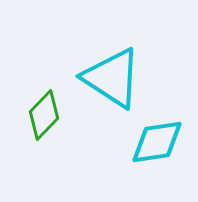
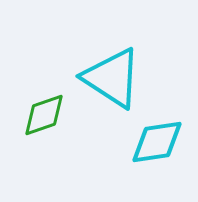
green diamond: rotated 27 degrees clockwise
